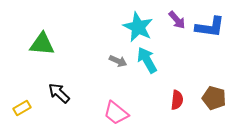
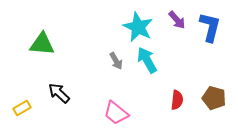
blue L-shape: rotated 84 degrees counterclockwise
gray arrow: moved 2 px left; rotated 36 degrees clockwise
